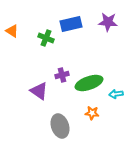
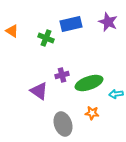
purple star: rotated 18 degrees clockwise
gray ellipse: moved 3 px right, 2 px up
